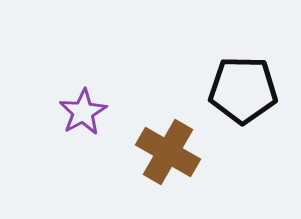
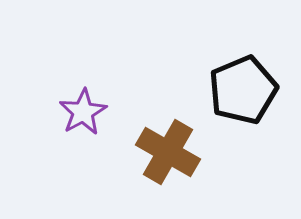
black pentagon: rotated 24 degrees counterclockwise
